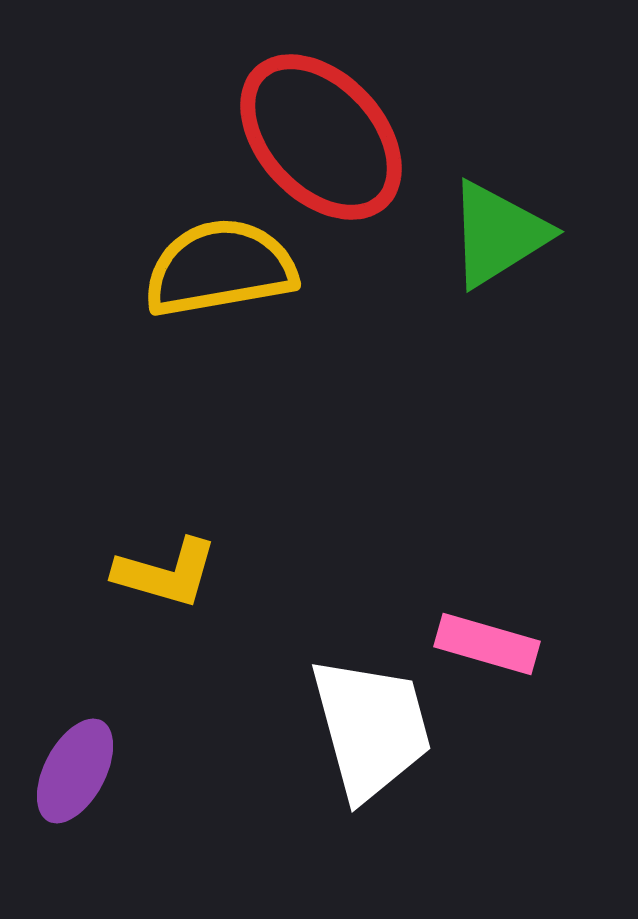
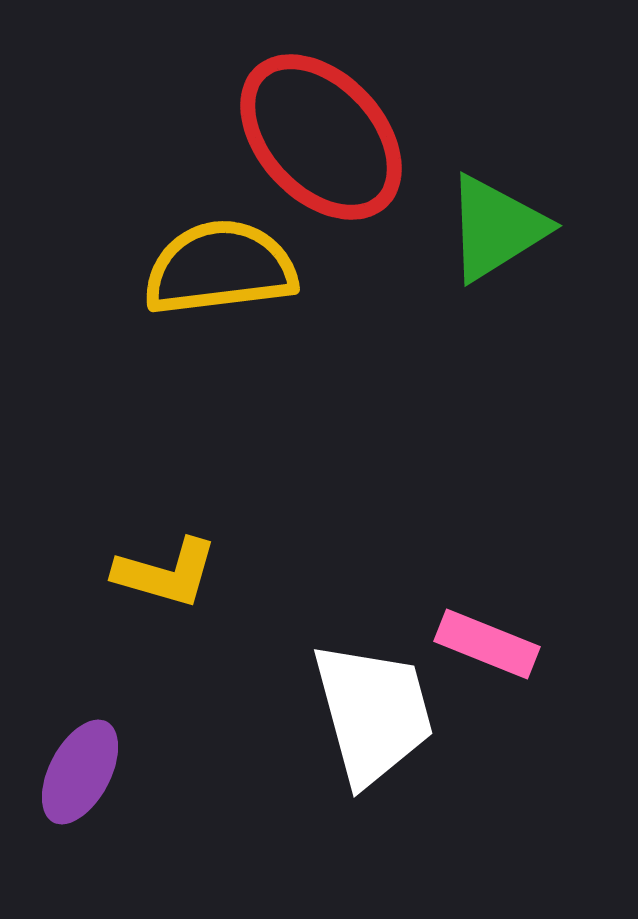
green triangle: moved 2 px left, 6 px up
yellow semicircle: rotated 3 degrees clockwise
pink rectangle: rotated 6 degrees clockwise
white trapezoid: moved 2 px right, 15 px up
purple ellipse: moved 5 px right, 1 px down
